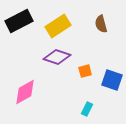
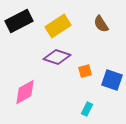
brown semicircle: rotated 18 degrees counterclockwise
